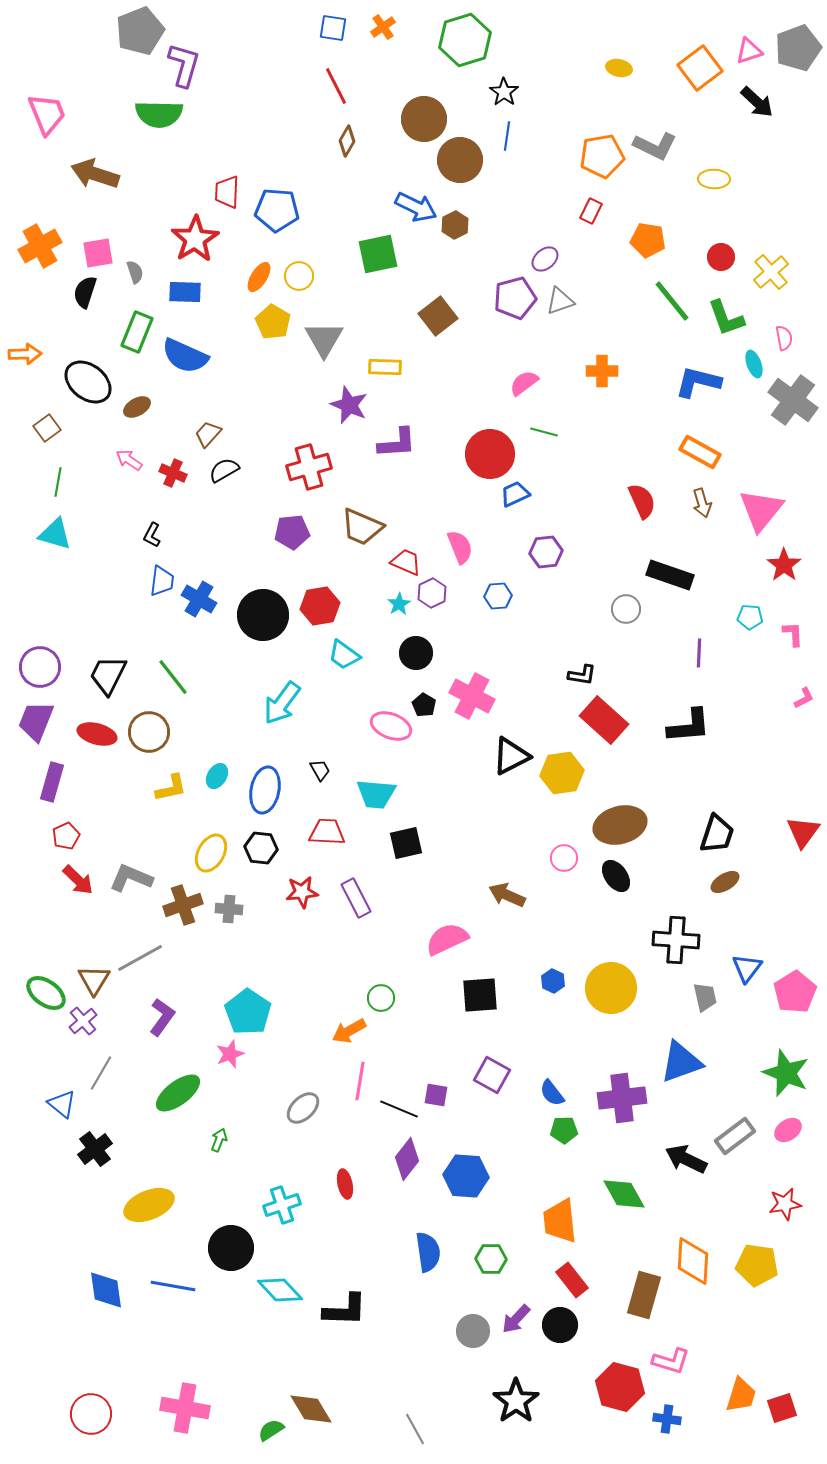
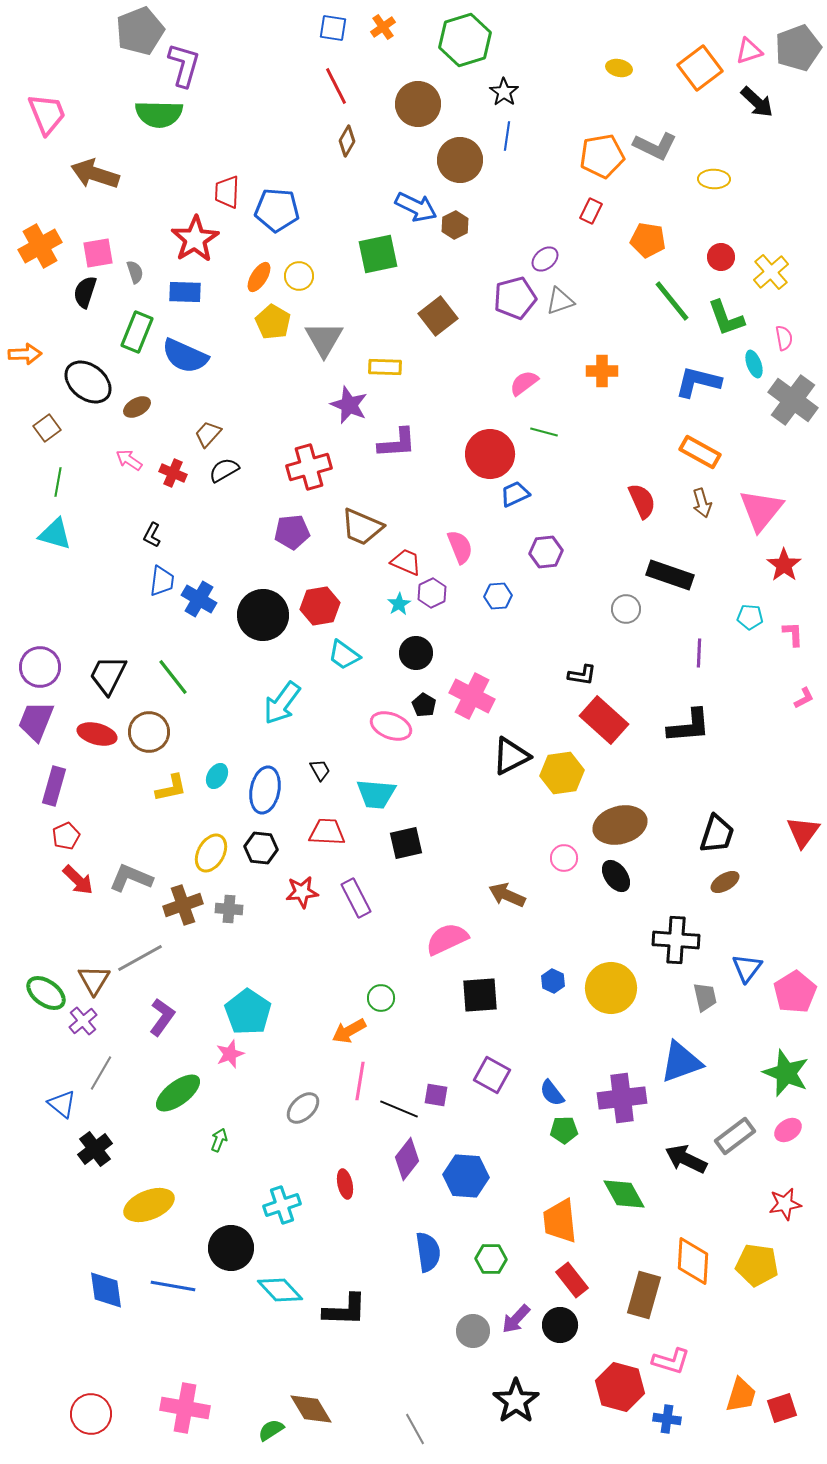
brown circle at (424, 119): moved 6 px left, 15 px up
purple rectangle at (52, 782): moved 2 px right, 4 px down
